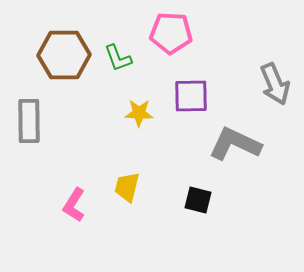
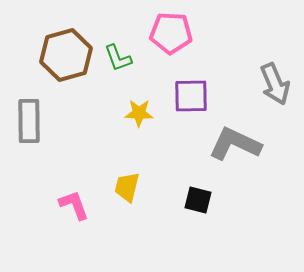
brown hexagon: moved 2 px right; rotated 15 degrees counterclockwise
pink L-shape: rotated 128 degrees clockwise
